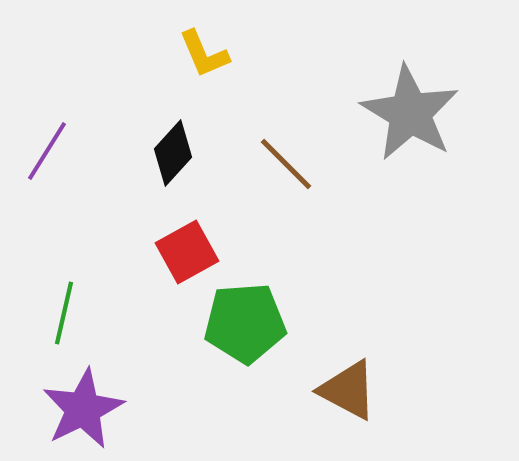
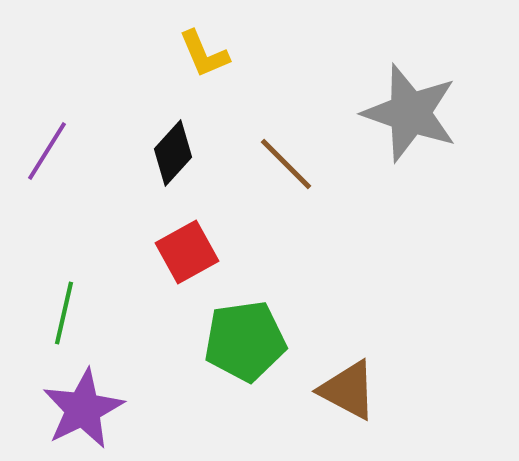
gray star: rotated 12 degrees counterclockwise
green pentagon: moved 18 px down; rotated 4 degrees counterclockwise
